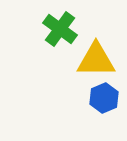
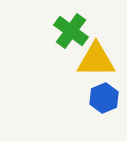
green cross: moved 11 px right, 2 px down
